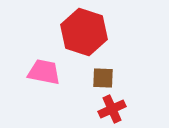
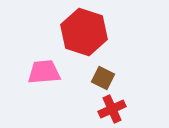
pink trapezoid: rotated 16 degrees counterclockwise
brown square: rotated 25 degrees clockwise
